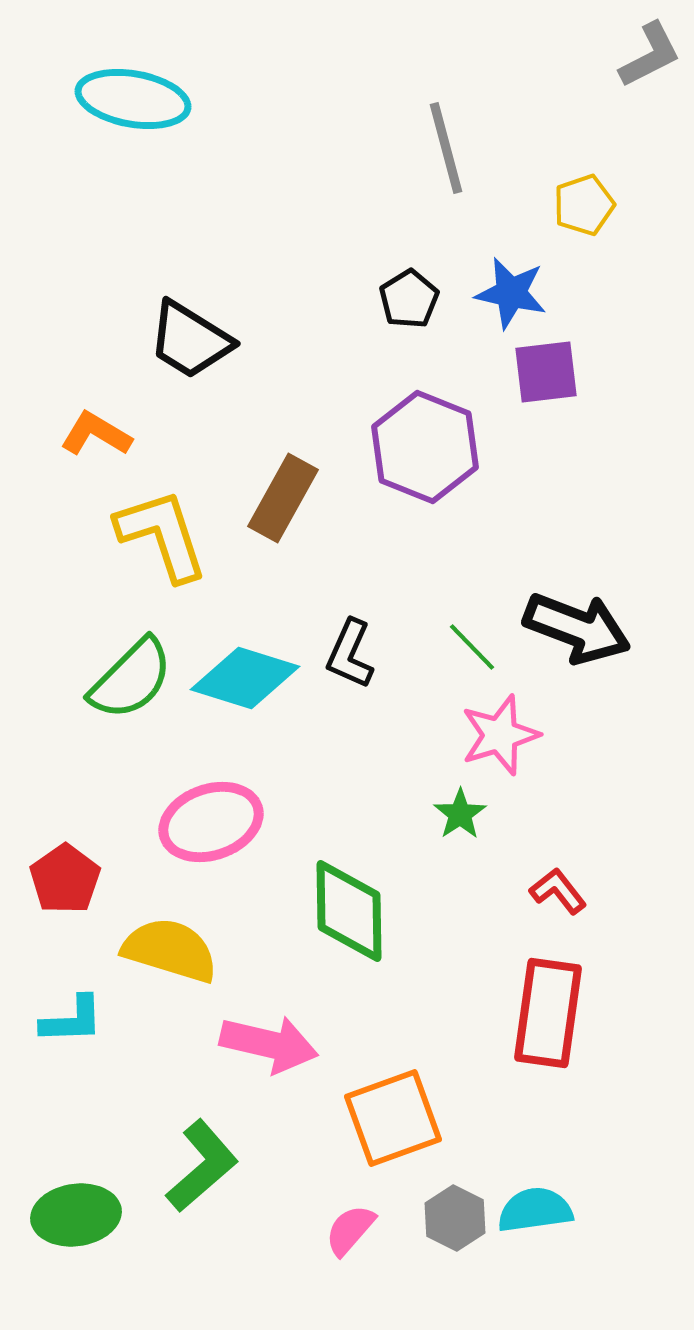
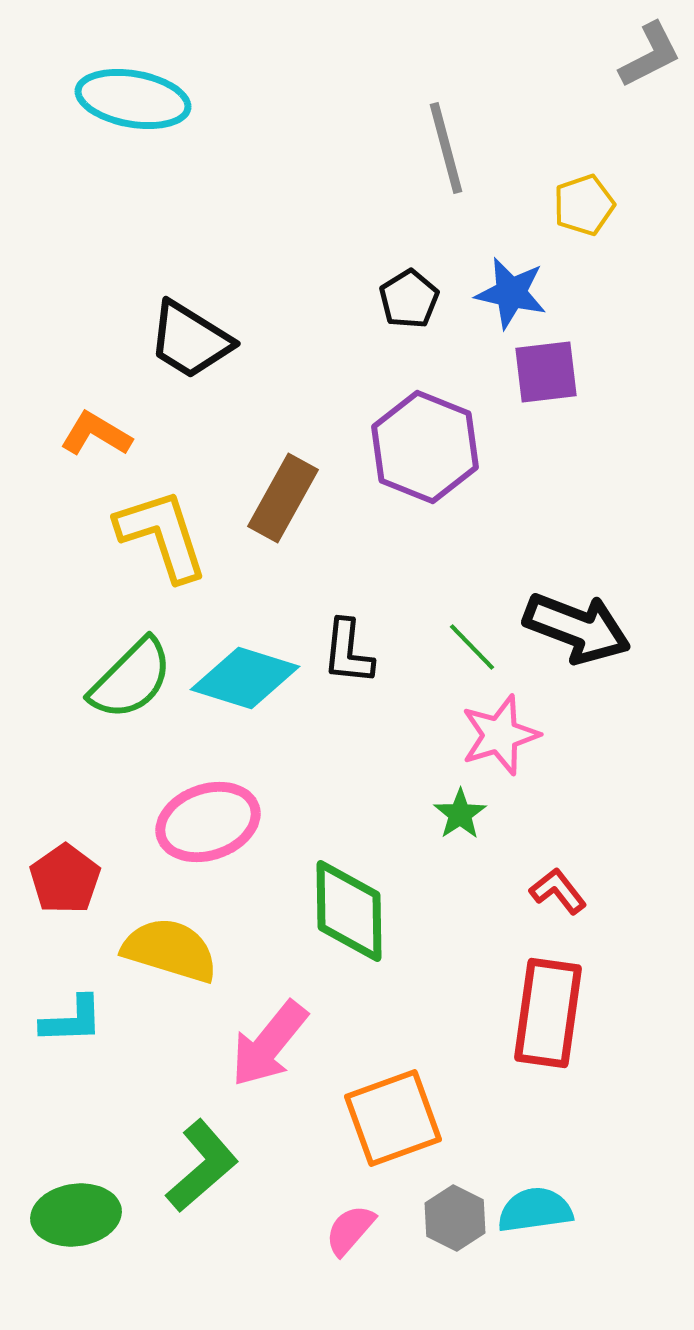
black L-shape: moved 2 px left, 2 px up; rotated 18 degrees counterclockwise
pink ellipse: moved 3 px left
pink arrow: rotated 116 degrees clockwise
